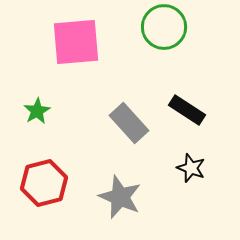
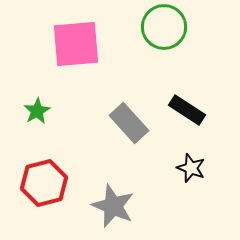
pink square: moved 2 px down
gray star: moved 7 px left, 9 px down
